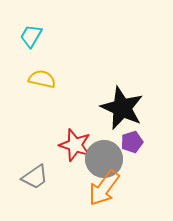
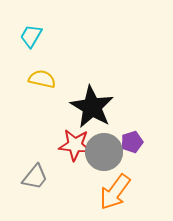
black star: moved 30 px left, 1 px up; rotated 6 degrees clockwise
red star: rotated 12 degrees counterclockwise
gray circle: moved 7 px up
gray trapezoid: rotated 16 degrees counterclockwise
orange arrow: moved 11 px right, 4 px down
